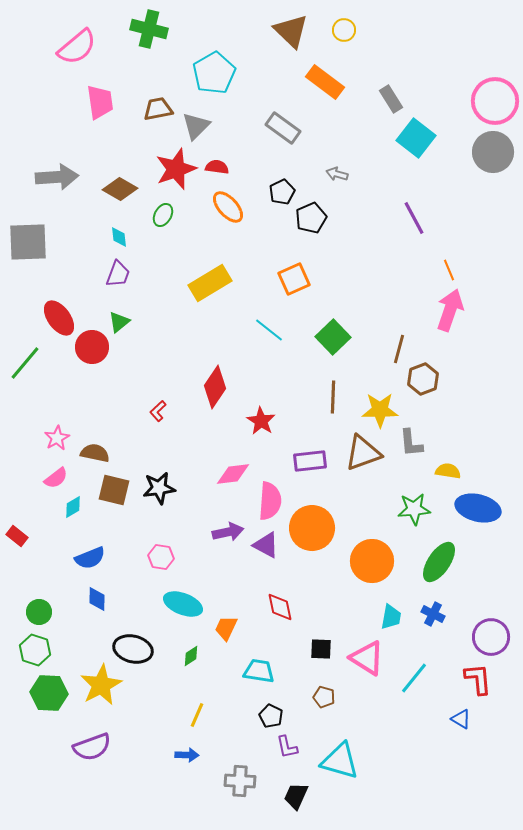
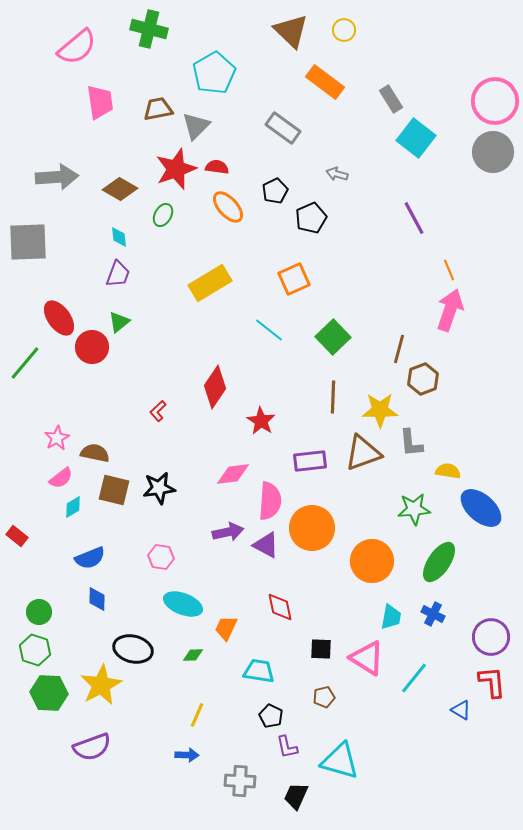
black pentagon at (282, 192): moved 7 px left, 1 px up
pink semicircle at (56, 478): moved 5 px right
blue ellipse at (478, 508): moved 3 px right; rotated 27 degrees clockwise
green diamond at (191, 656): moved 2 px right, 1 px up; rotated 30 degrees clockwise
red L-shape at (478, 679): moved 14 px right, 3 px down
brown pentagon at (324, 697): rotated 30 degrees counterclockwise
blue triangle at (461, 719): moved 9 px up
